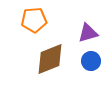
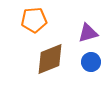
blue circle: moved 1 px down
